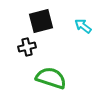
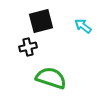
black cross: moved 1 px right
